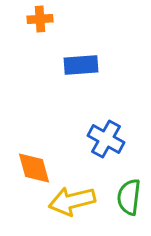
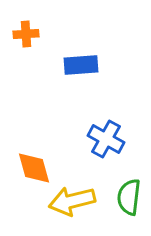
orange cross: moved 14 px left, 15 px down
